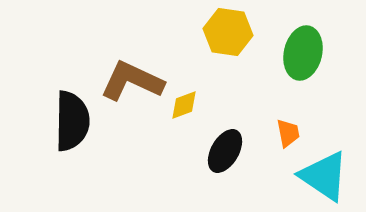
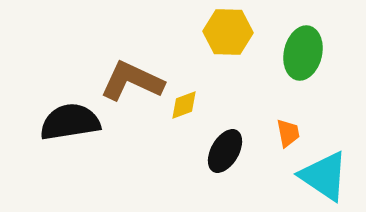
yellow hexagon: rotated 6 degrees counterclockwise
black semicircle: moved 2 px left, 1 px down; rotated 100 degrees counterclockwise
